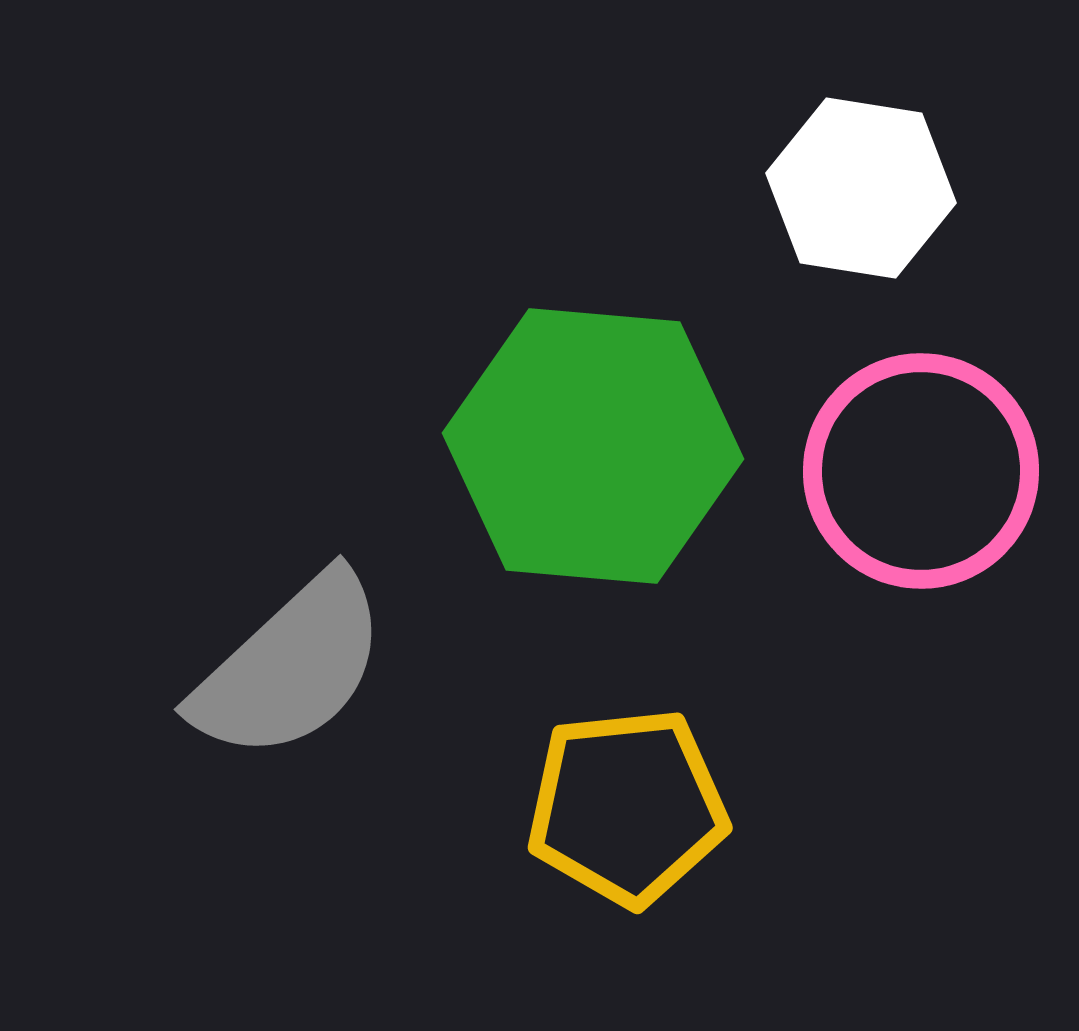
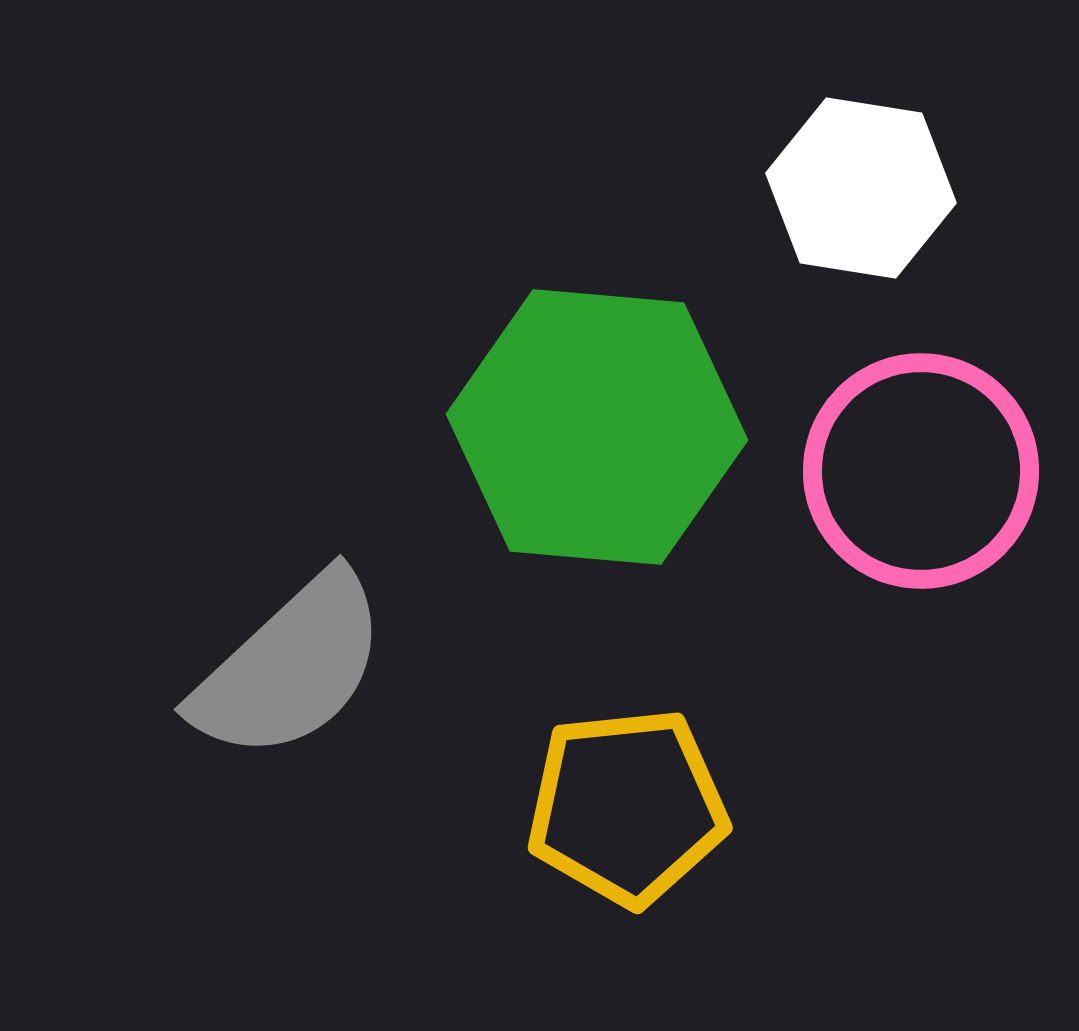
green hexagon: moved 4 px right, 19 px up
